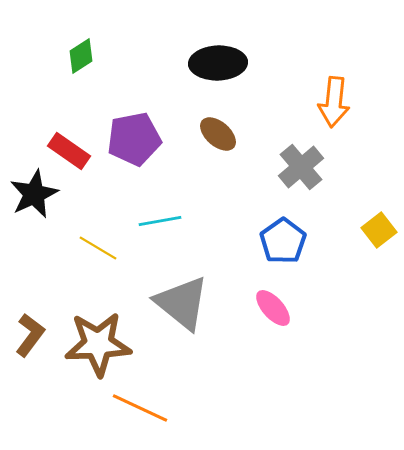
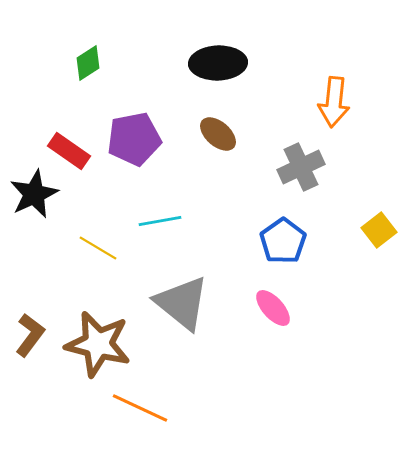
green diamond: moved 7 px right, 7 px down
gray cross: rotated 15 degrees clockwise
brown star: rotated 16 degrees clockwise
